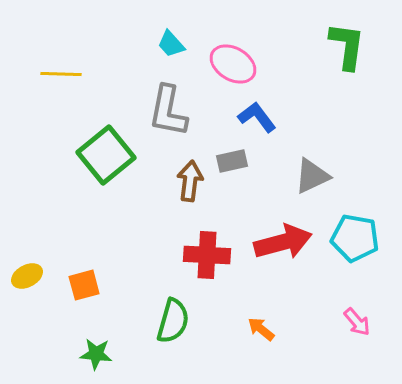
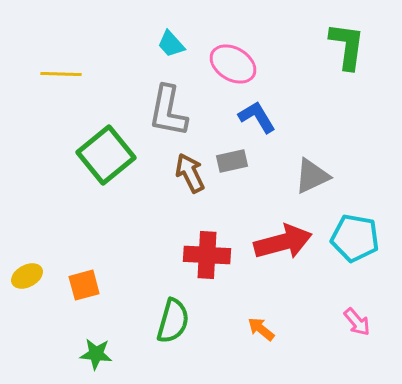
blue L-shape: rotated 6 degrees clockwise
brown arrow: moved 8 px up; rotated 33 degrees counterclockwise
